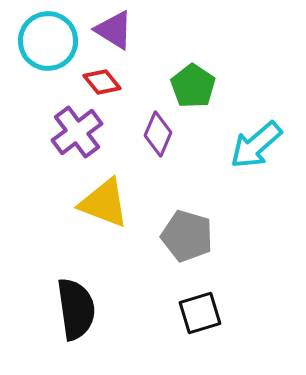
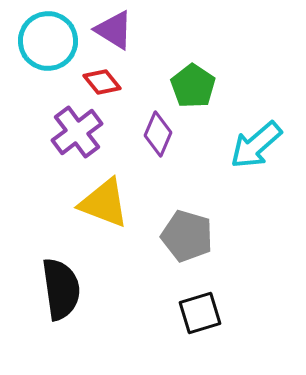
black semicircle: moved 15 px left, 20 px up
